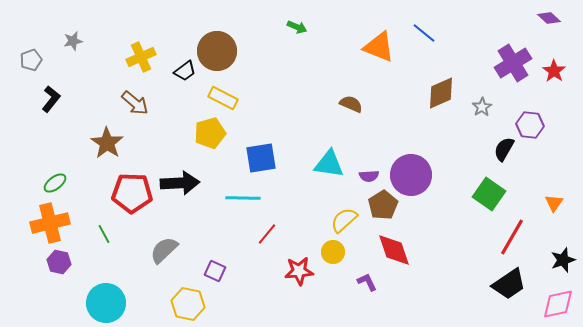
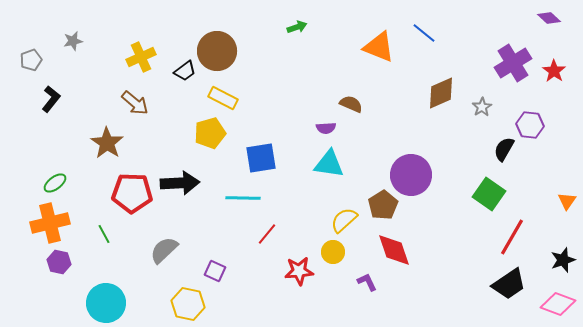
green arrow at (297, 27): rotated 42 degrees counterclockwise
purple semicircle at (369, 176): moved 43 px left, 48 px up
orange triangle at (554, 203): moved 13 px right, 2 px up
pink diamond at (558, 304): rotated 32 degrees clockwise
